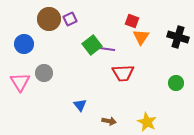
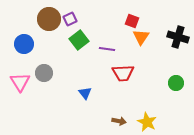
green square: moved 13 px left, 5 px up
blue triangle: moved 5 px right, 12 px up
brown arrow: moved 10 px right
